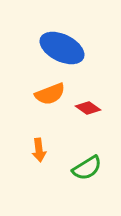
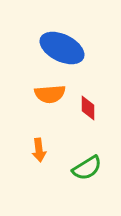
orange semicircle: rotated 16 degrees clockwise
red diamond: rotated 55 degrees clockwise
